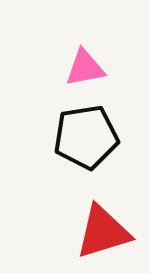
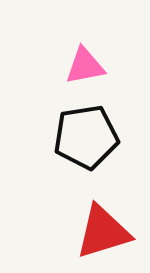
pink triangle: moved 2 px up
